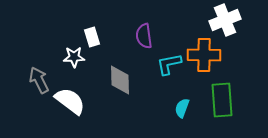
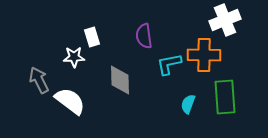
green rectangle: moved 3 px right, 3 px up
cyan semicircle: moved 6 px right, 4 px up
